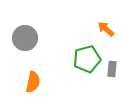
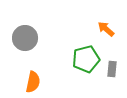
green pentagon: moved 1 px left
